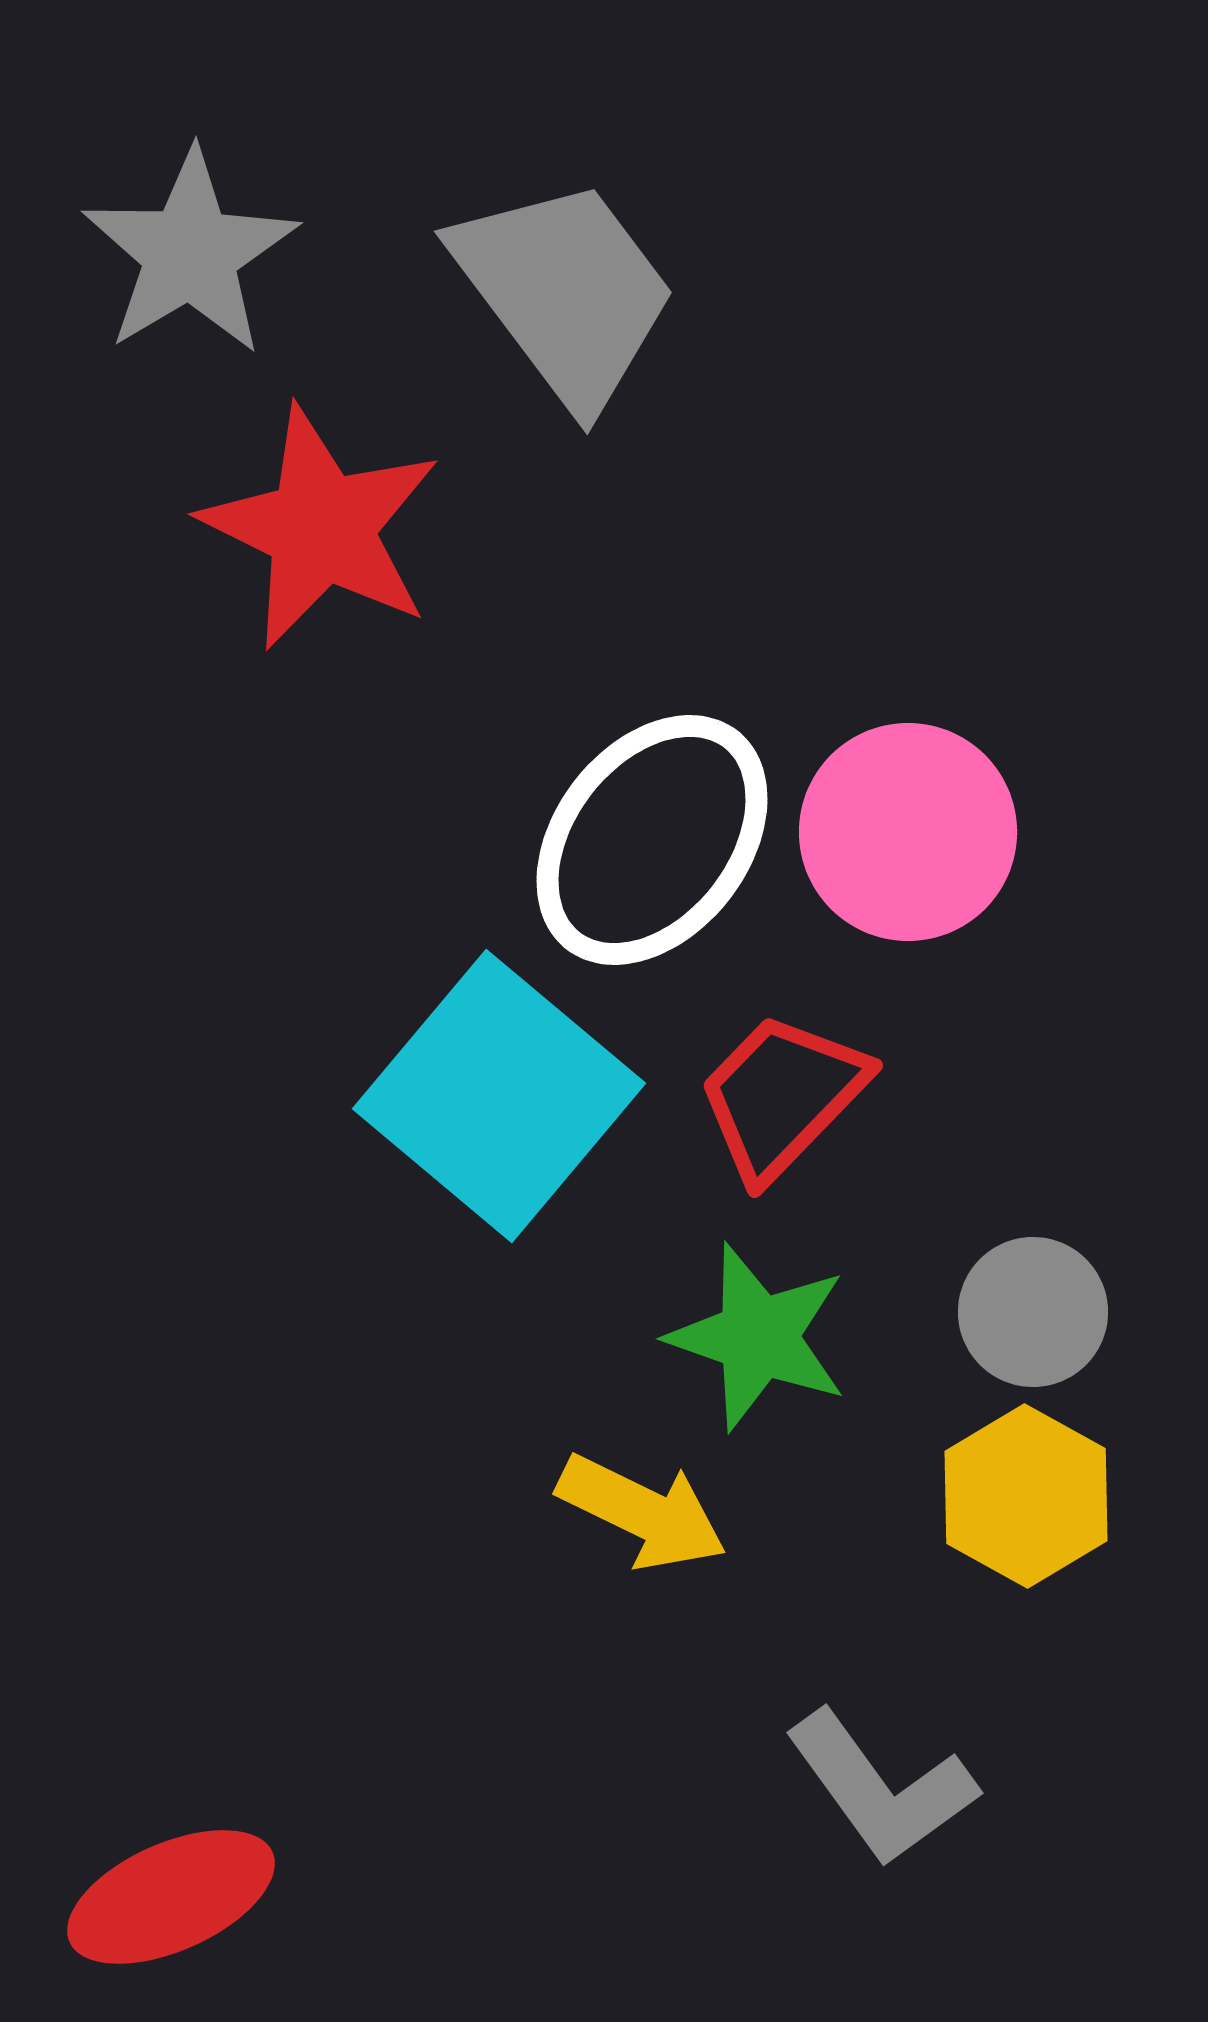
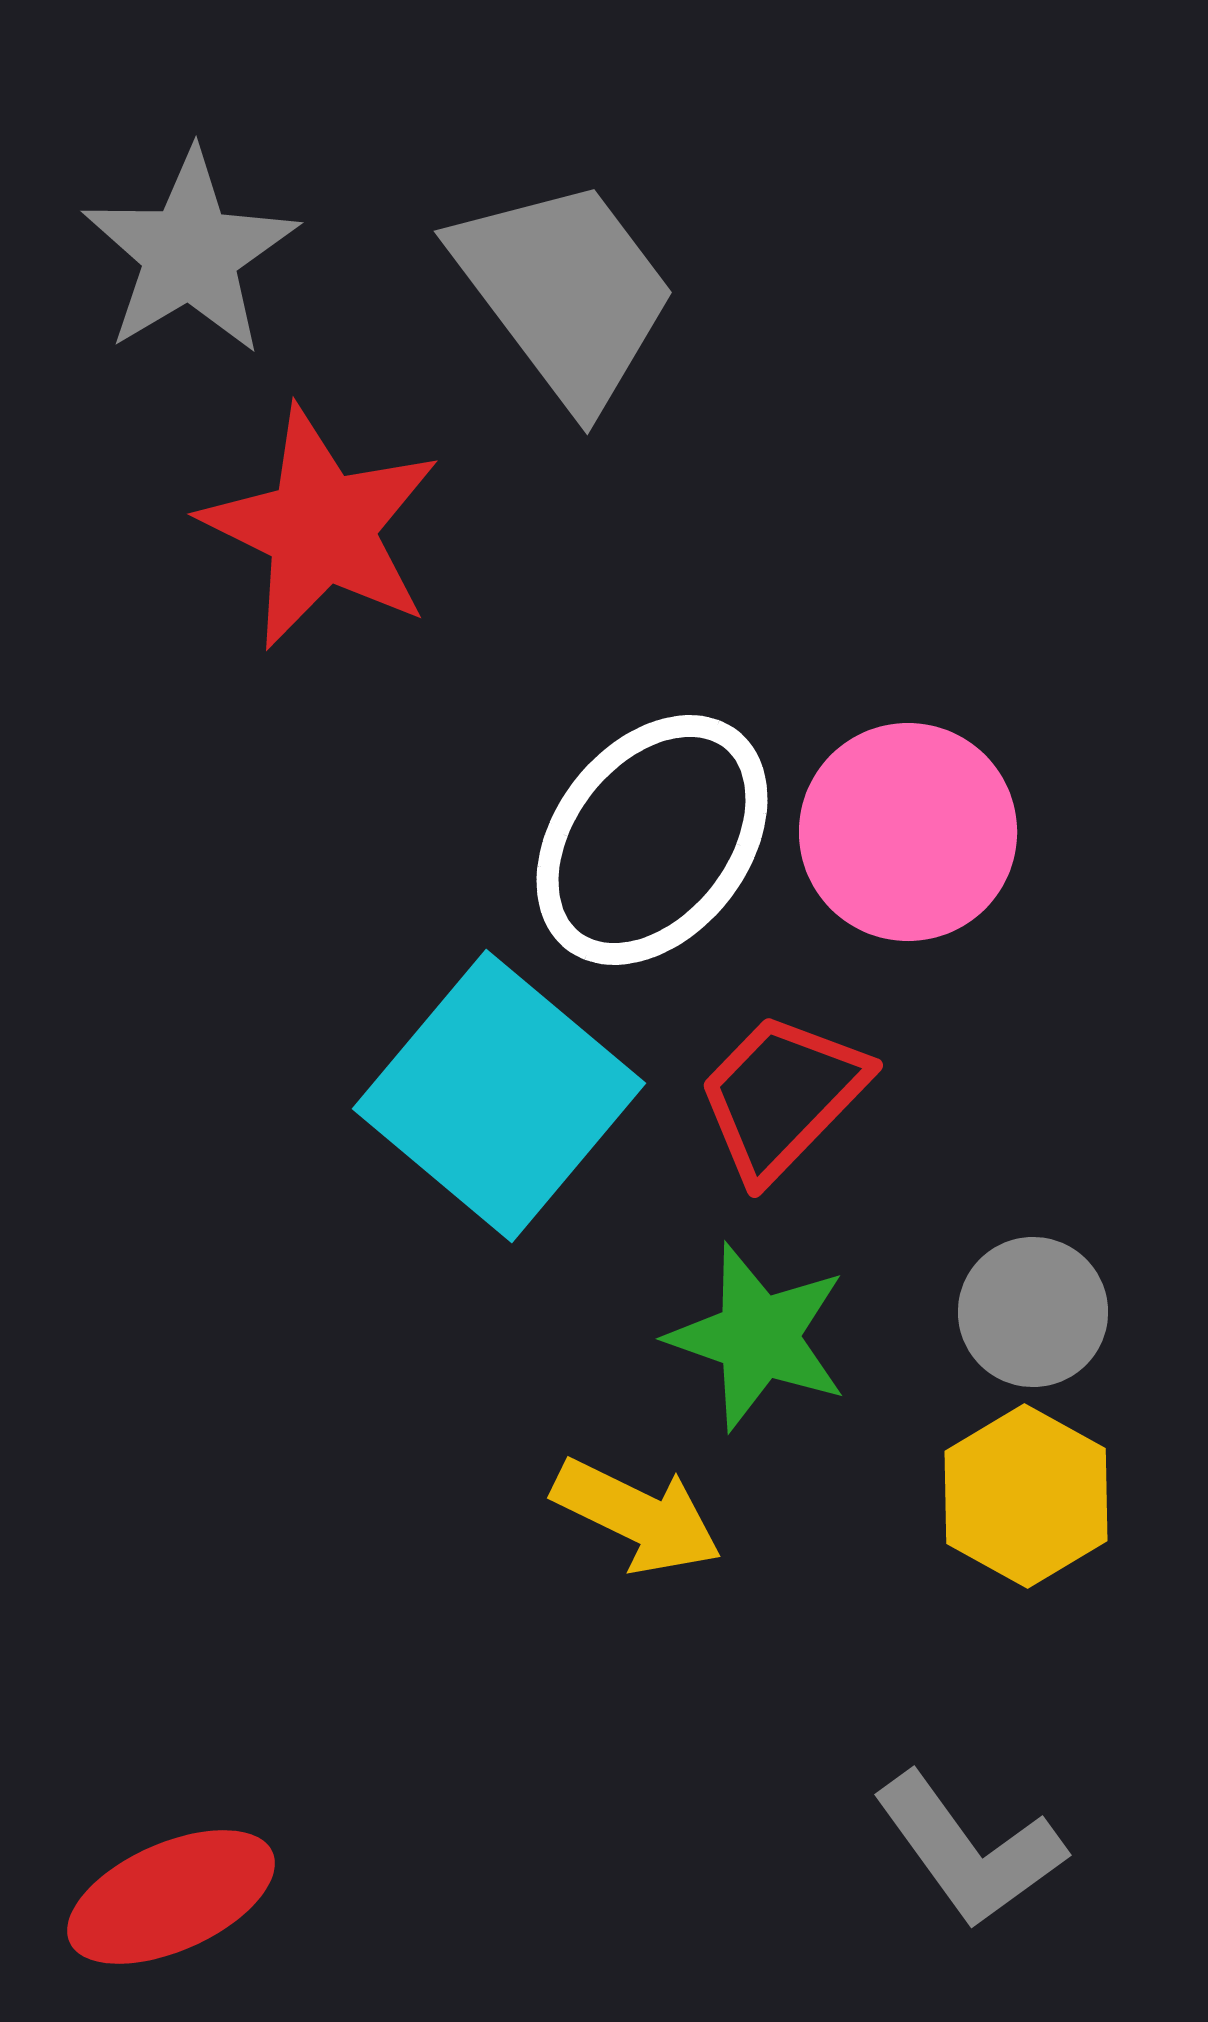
yellow arrow: moved 5 px left, 4 px down
gray L-shape: moved 88 px right, 62 px down
